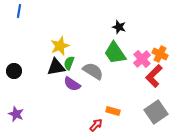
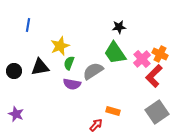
blue line: moved 9 px right, 14 px down
black star: rotated 24 degrees counterclockwise
black triangle: moved 16 px left
gray semicircle: rotated 65 degrees counterclockwise
purple semicircle: rotated 24 degrees counterclockwise
gray square: moved 1 px right
